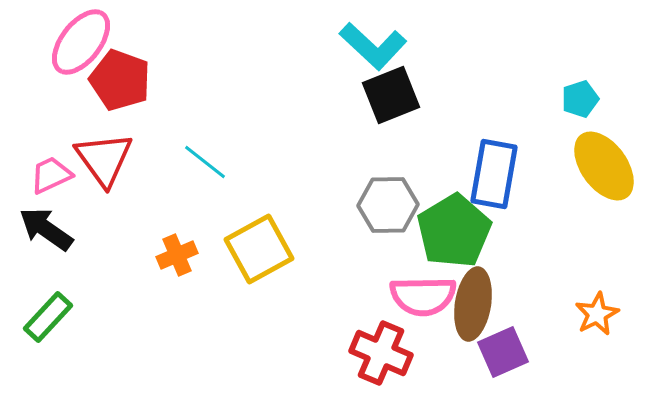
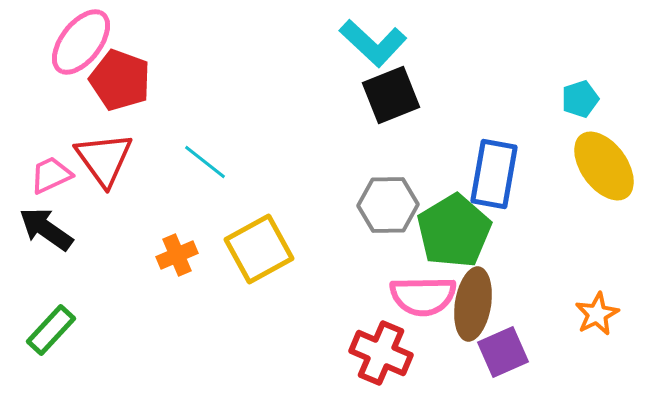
cyan L-shape: moved 3 px up
green rectangle: moved 3 px right, 13 px down
